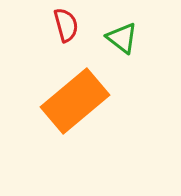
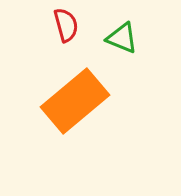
green triangle: rotated 16 degrees counterclockwise
